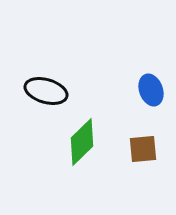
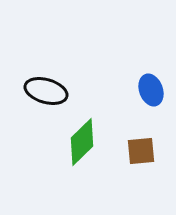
brown square: moved 2 px left, 2 px down
